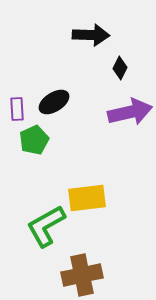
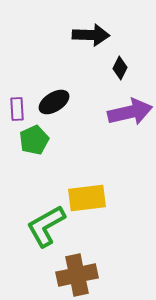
brown cross: moved 5 px left
